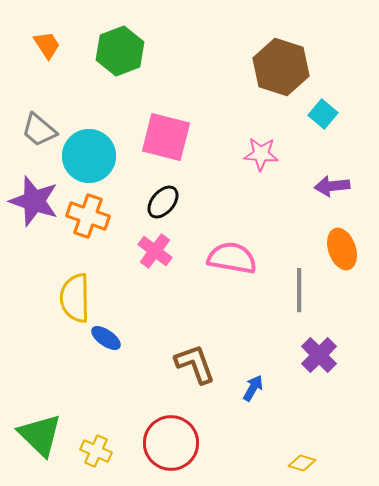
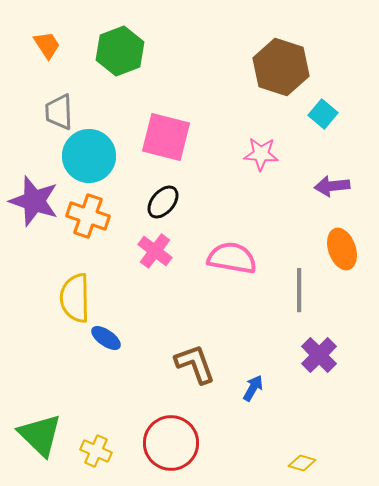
gray trapezoid: moved 20 px right, 18 px up; rotated 48 degrees clockwise
